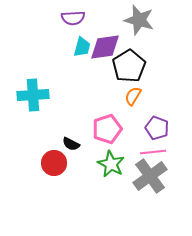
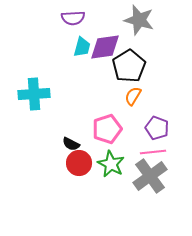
cyan cross: moved 1 px right, 1 px up
red circle: moved 25 px right
